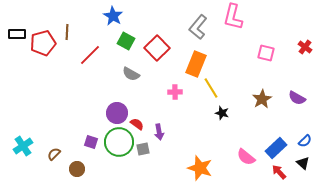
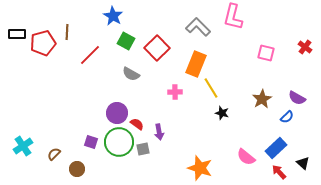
gray L-shape: rotated 95 degrees clockwise
blue semicircle: moved 18 px left, 24 px up
